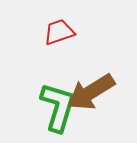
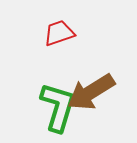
red trapezoid: moved 1 px down
